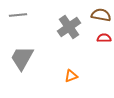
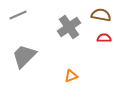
gray line: rotated 18 degrees counterclockwise
gray trapezoid: moved 2 px right, 2 px up; rotated 16 degrees clockwise
